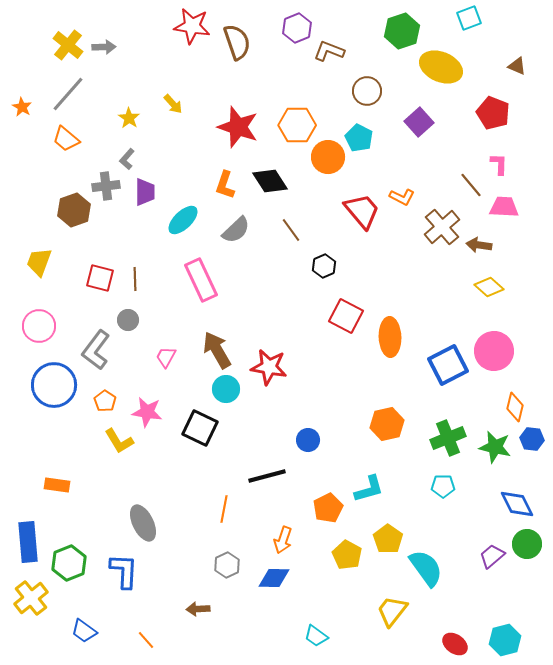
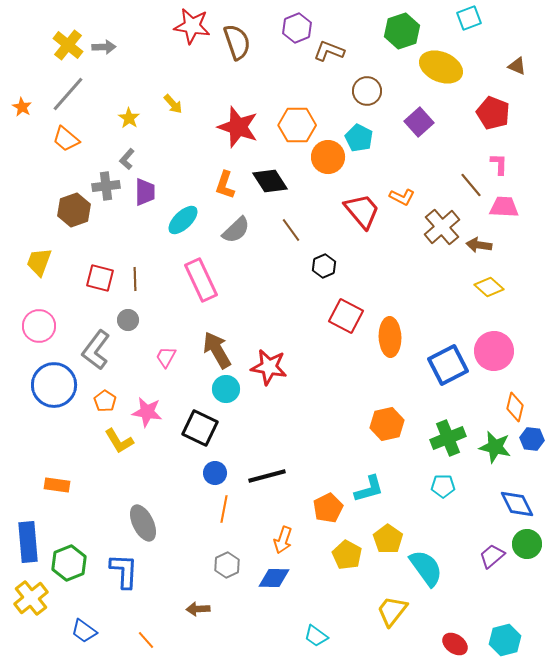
blue circle at (308, 440): moved 93 px left, 33 px down
